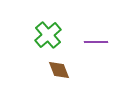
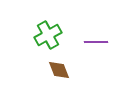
green cross: rotated 12 degrees clockwise
